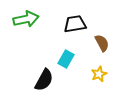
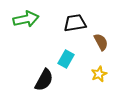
black trapezoid: moved 1 px up
brown semicircle: moved 1 px left, 1 px up
